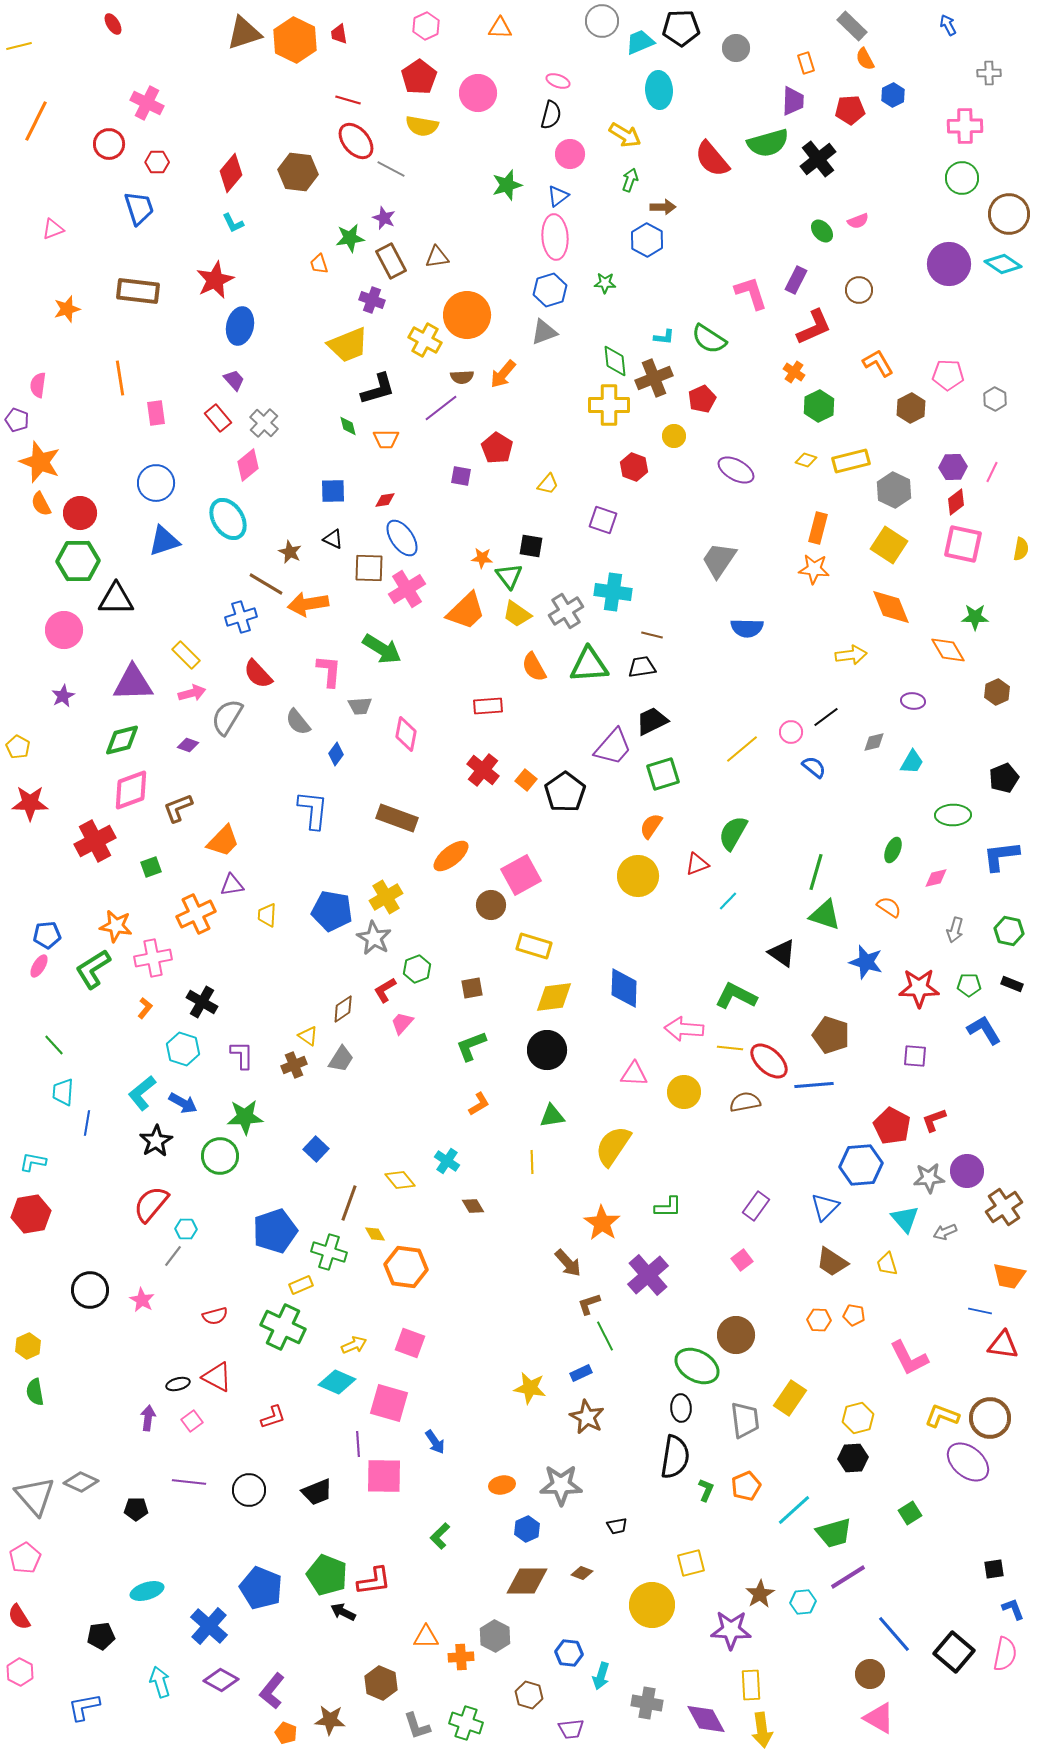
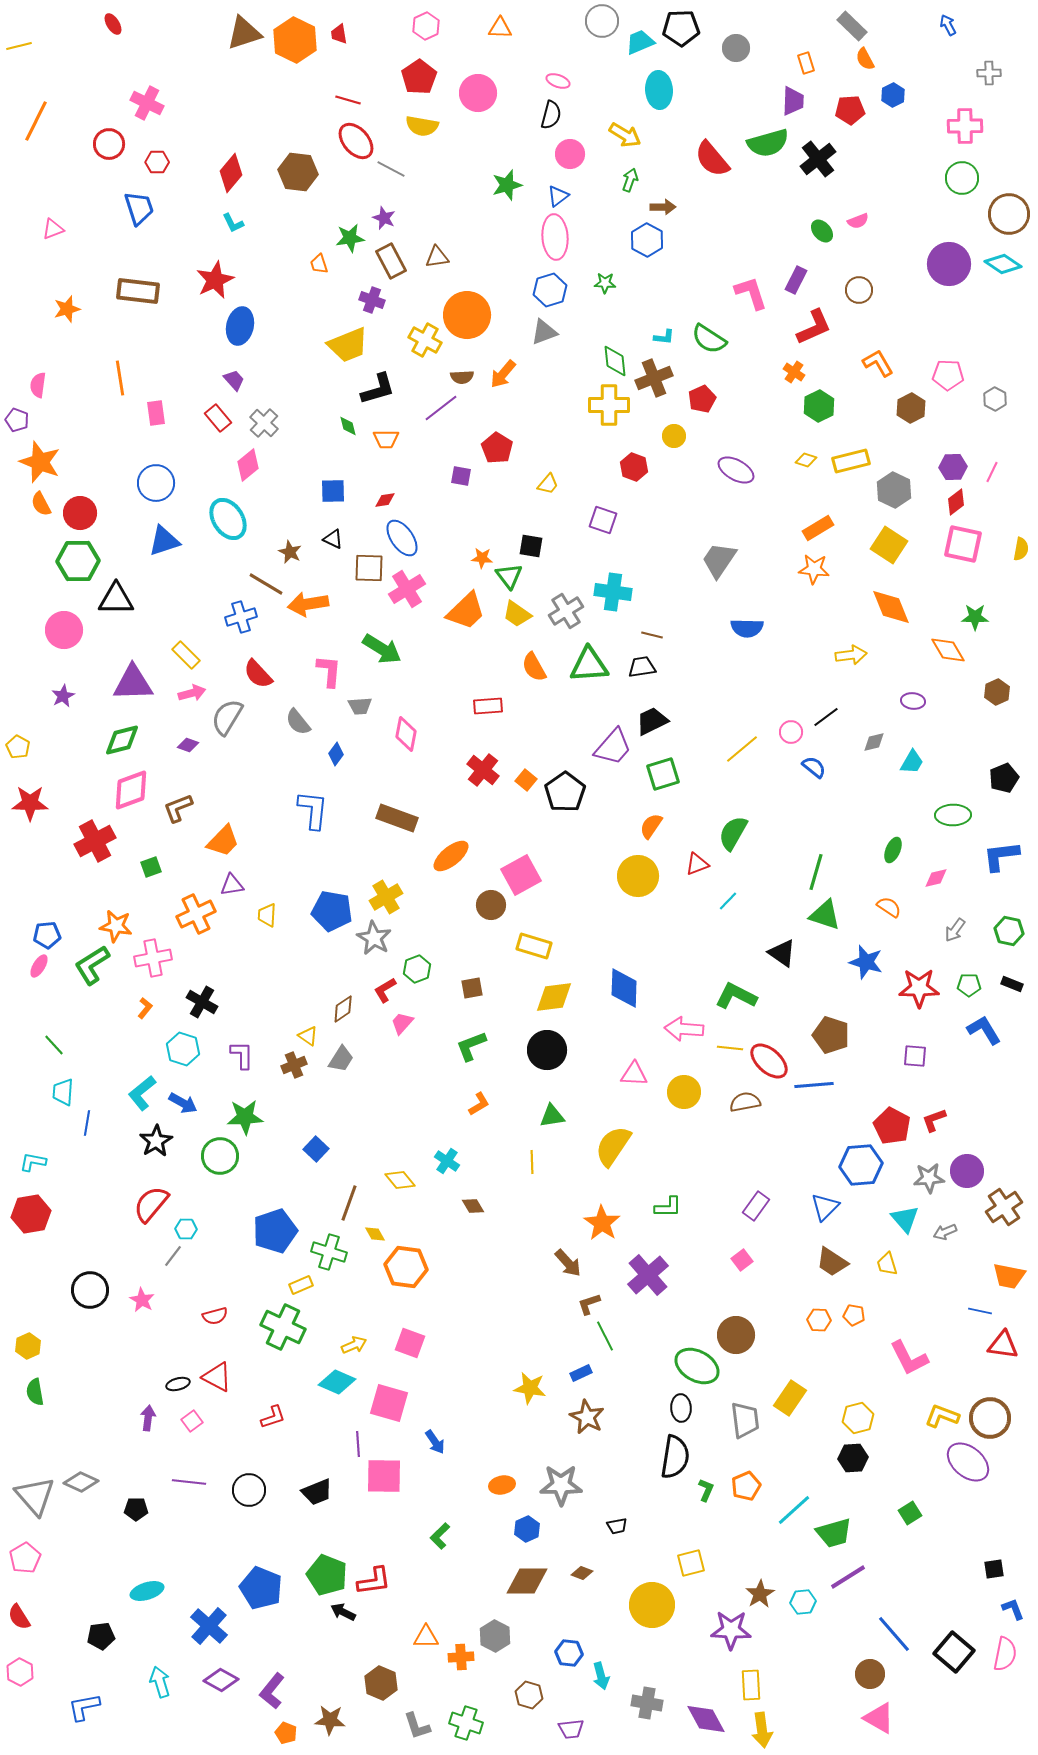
orange rectangle at (818, 528): rotated 44 degrees clockwise
gray arrow at (955, 930): rotated 20 degrees clockwise
green L-shape at (93, 969): moved 1 px left, 4 px up
cyan arrow at (601, 1676): rotated 32 degrees counterclockwise
